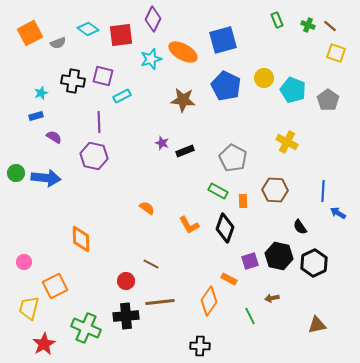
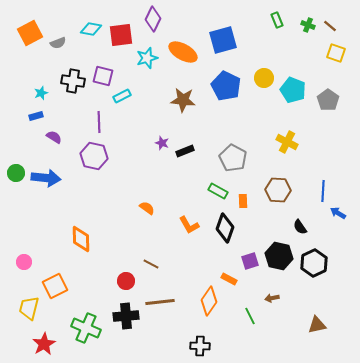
cyan diamond at (88, 29): moved 3 px right; rotated 25 degrees counterclockwise
cyan star at (151, 59): moved 4 px left, 1 px up
brown hexagon at (275, 190): moved 3 px right
